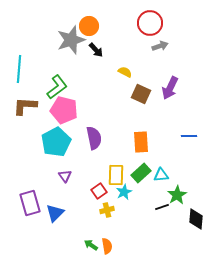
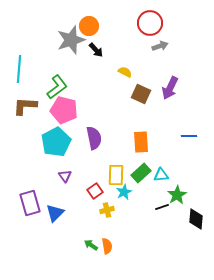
red square: moved 4 px left
